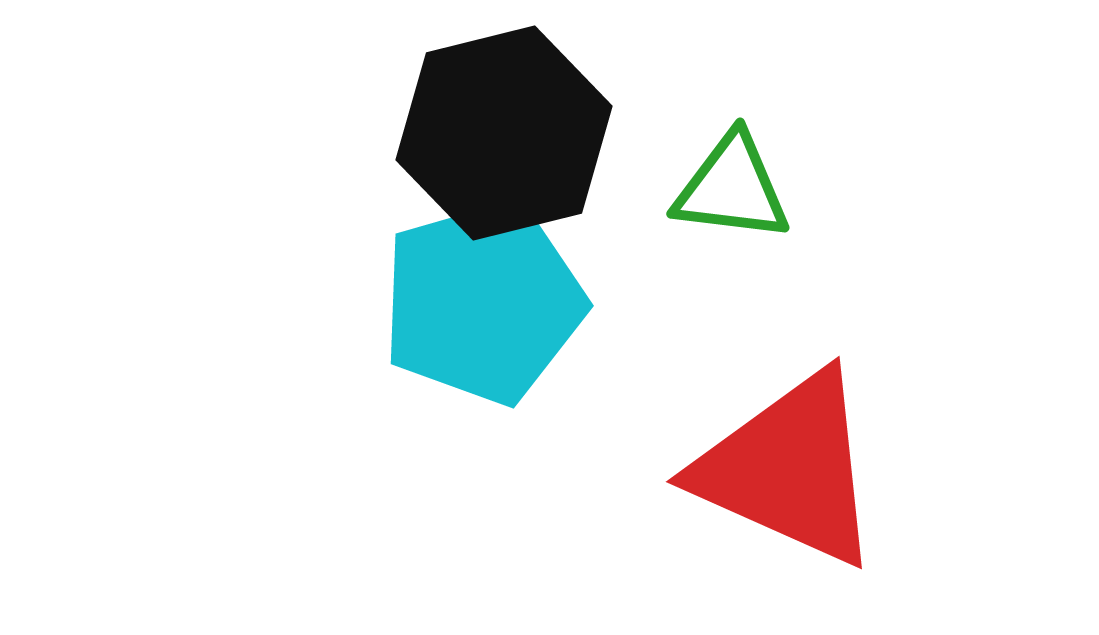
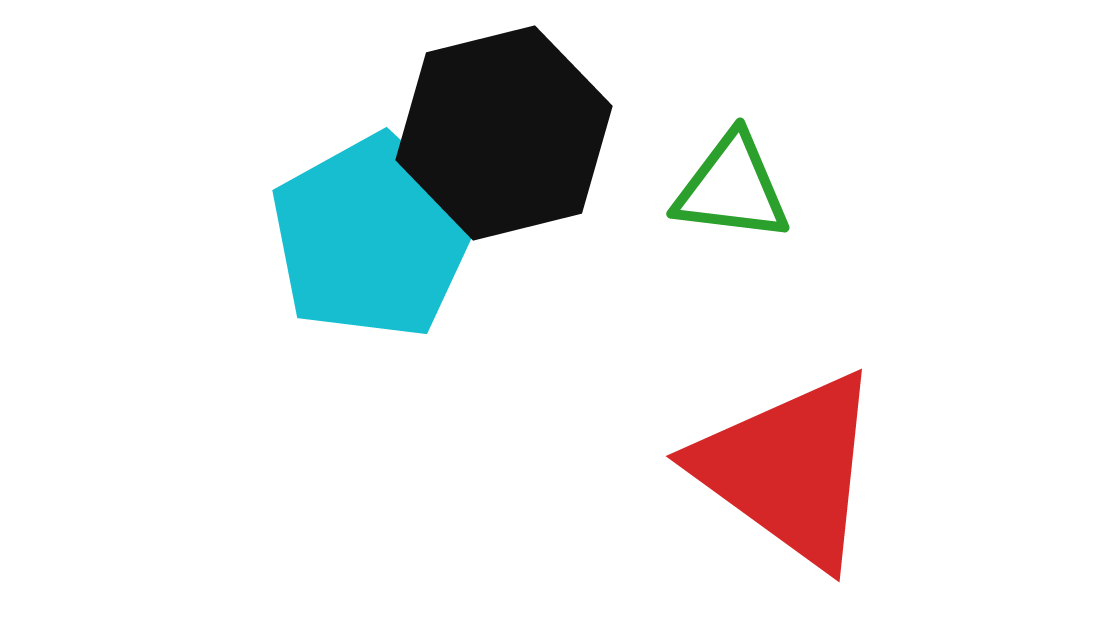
cyan pentagon: moved 110 px left, 65 px up; rotated 13 degrees counterclockwise
red triangle: rotated 12 degrees clockwise
